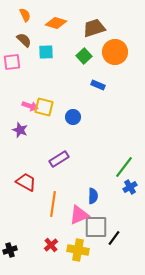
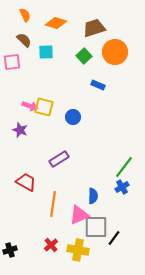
blue cross: moved 8 px left
